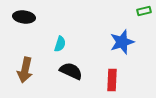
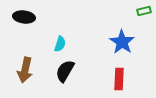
blue star: rotated 20 degrees counterclockwise
black semicircle: moved 6 px left; rotated 85 degrees counterclockwise
red rectangle: moved 7 px right, 1 px up
